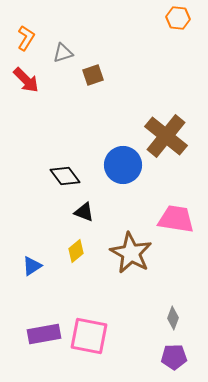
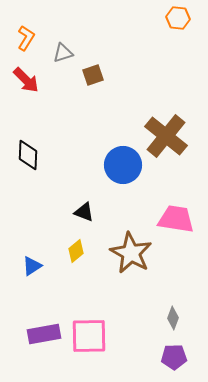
black diamond: moved 37 px left, 21 px up; rotated 40 degrees clockwise
pink square: rotated 12 degrees counterclockwise
